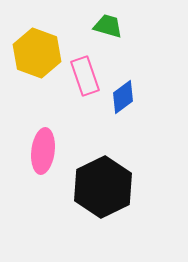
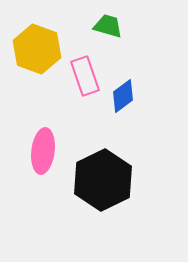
yellow hexagon: moved 4 px up
blue diamond: moved 1 px up
black hexagon: moved 7 px up
